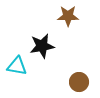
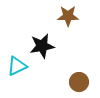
cyan triangle: rotated 35 degrees counterclockwise
